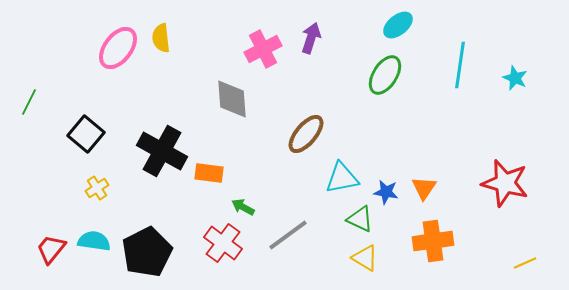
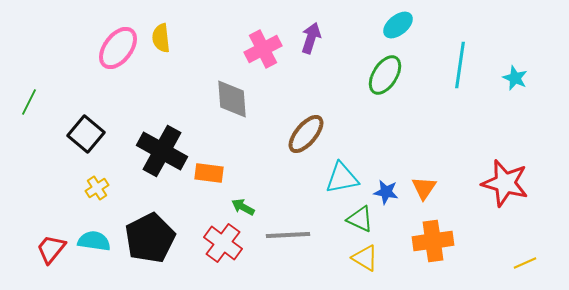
gray line: rotated 33 degrees clockwise
black pentagon: moved 3 px right, 14 px up
